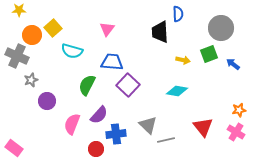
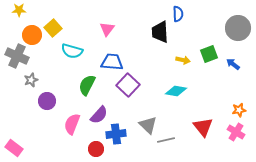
gray circle: moved 17 px right
cyan diamond: moved 1 px left
